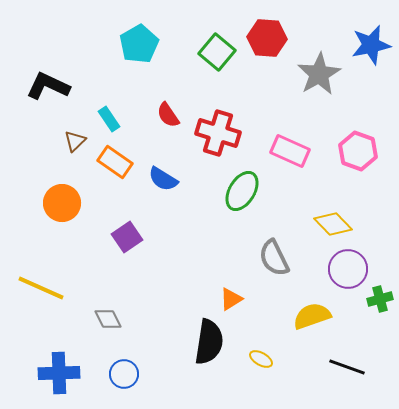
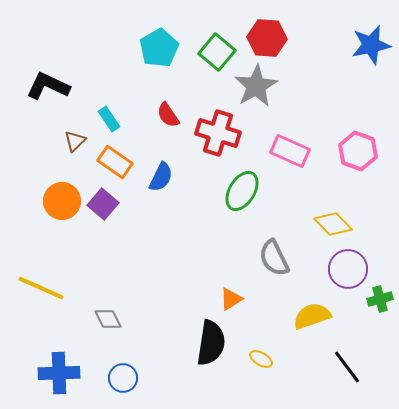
cyan pentagon: moved 20 px right, 4 px down
gray star: moved 63 px left, 12 px down
blue semicircle: moved 2 px left, 2 px up; rotated 96 degrees counterclockwise
orange circle: moved 2 px up
purple square: moved 24 px left, 33 px up; rotated 16 degrees counterclockwise
black semicircle: moved 2 px right, 1 px down
black line: rotated 33 degrees clockwise
blue circle: moved 1 px left, 4 px down
